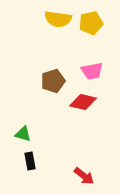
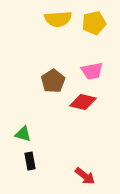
yellow semicircle: rotated 12 degrees counterclockwise
yellow pentagon: moved 3 px right
brown pentagon: rotated 15 degrees counterclockwise
red arrow: moved 1 px right
